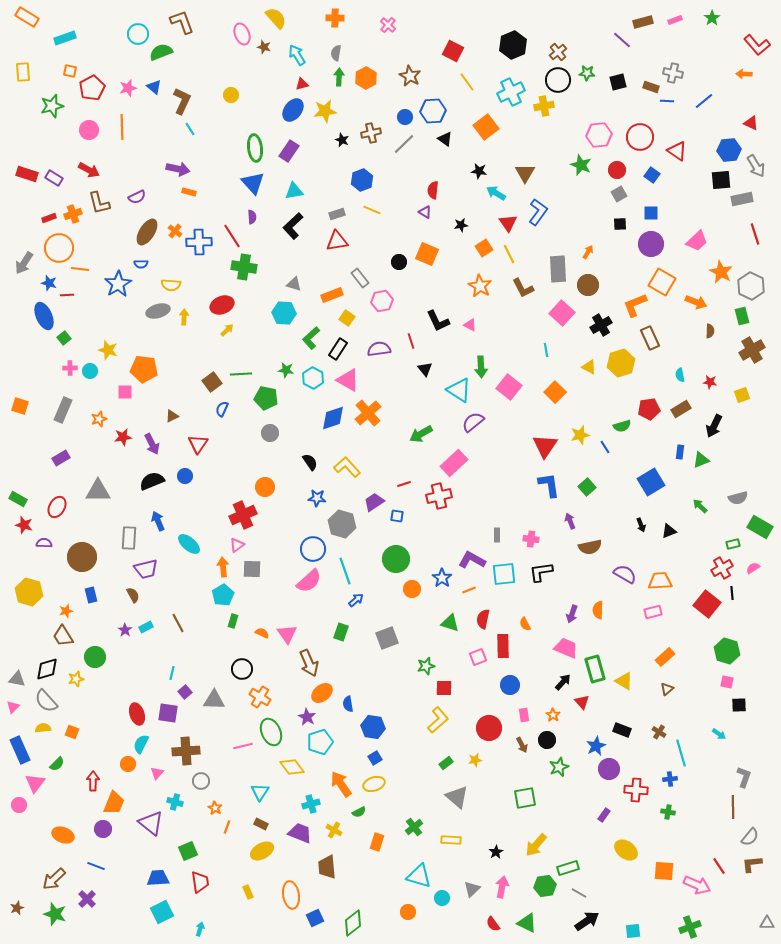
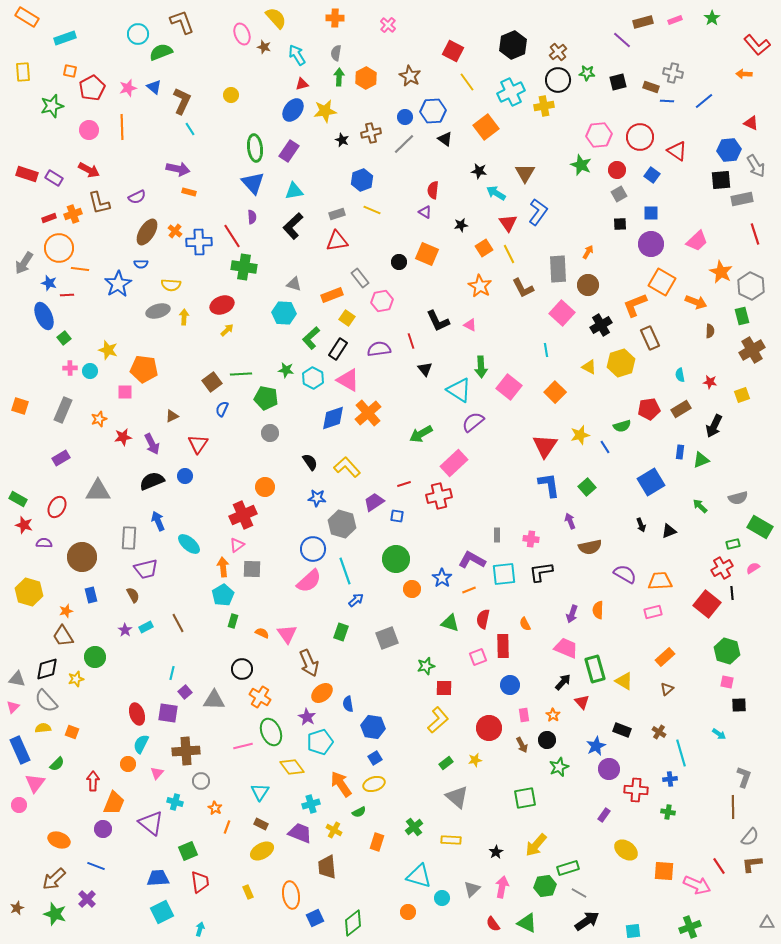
orange ellipse at (63, 835): moved 4 px left, 5 px down
